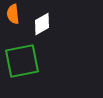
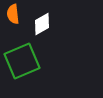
green square: rotated 12 degrees counterclockwise
